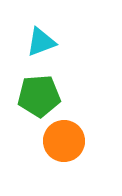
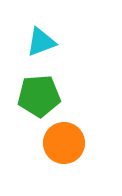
orange circle: moved 2 px down
